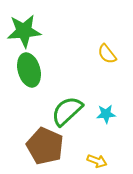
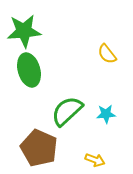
brown pentagon: moved 6 px left, 2 px down
yellow arrow: moved 2 px left, 1 px up
